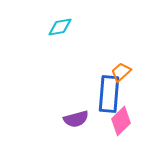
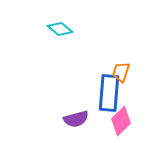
cyan diamond: moved 2 px down; rotated 50 degrees clockwise
orange trapezoid: rotated 30 degrees counterclockwise
blue rectangle: moved 1 px up
